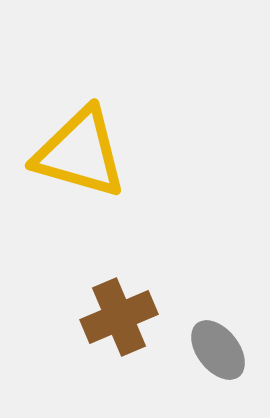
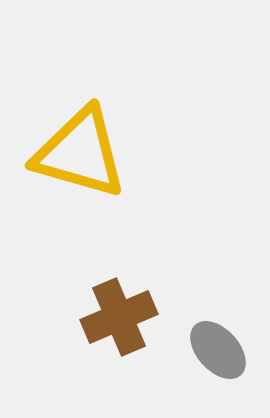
gray ellipse: rotated 4 degrees counterclockwise
